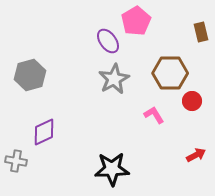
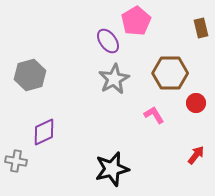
brown rectangle: moved 4 px up
red circle: moved 4 px right, 2 px down
red arrow: rotated 24 degrees counterclockwise
black star: rotated 12 degrees counterclockwise
